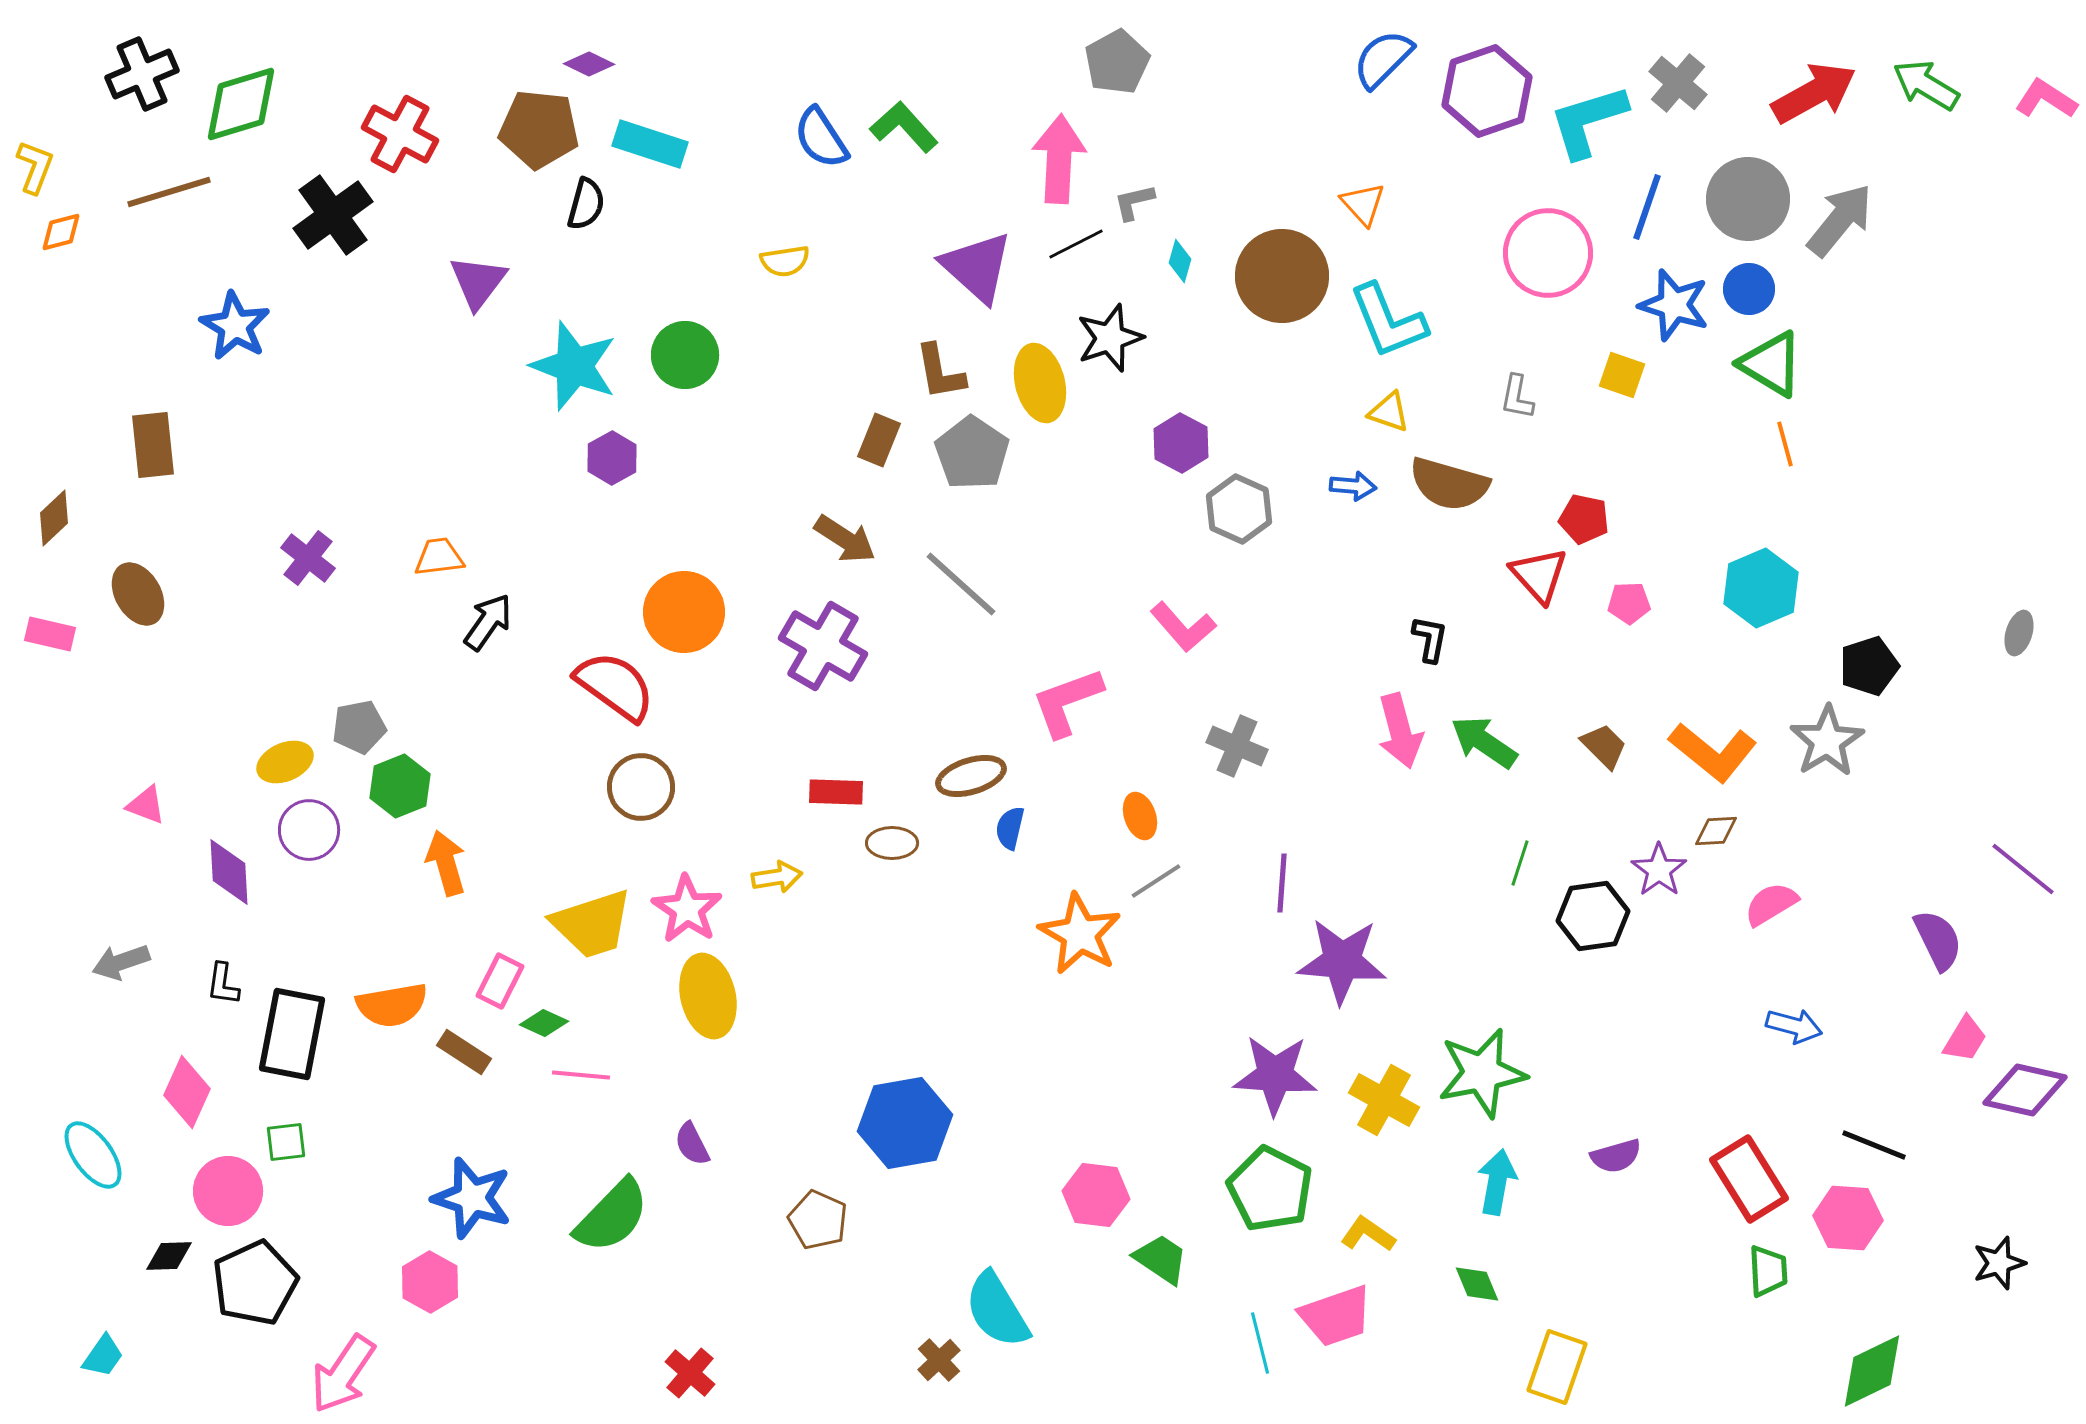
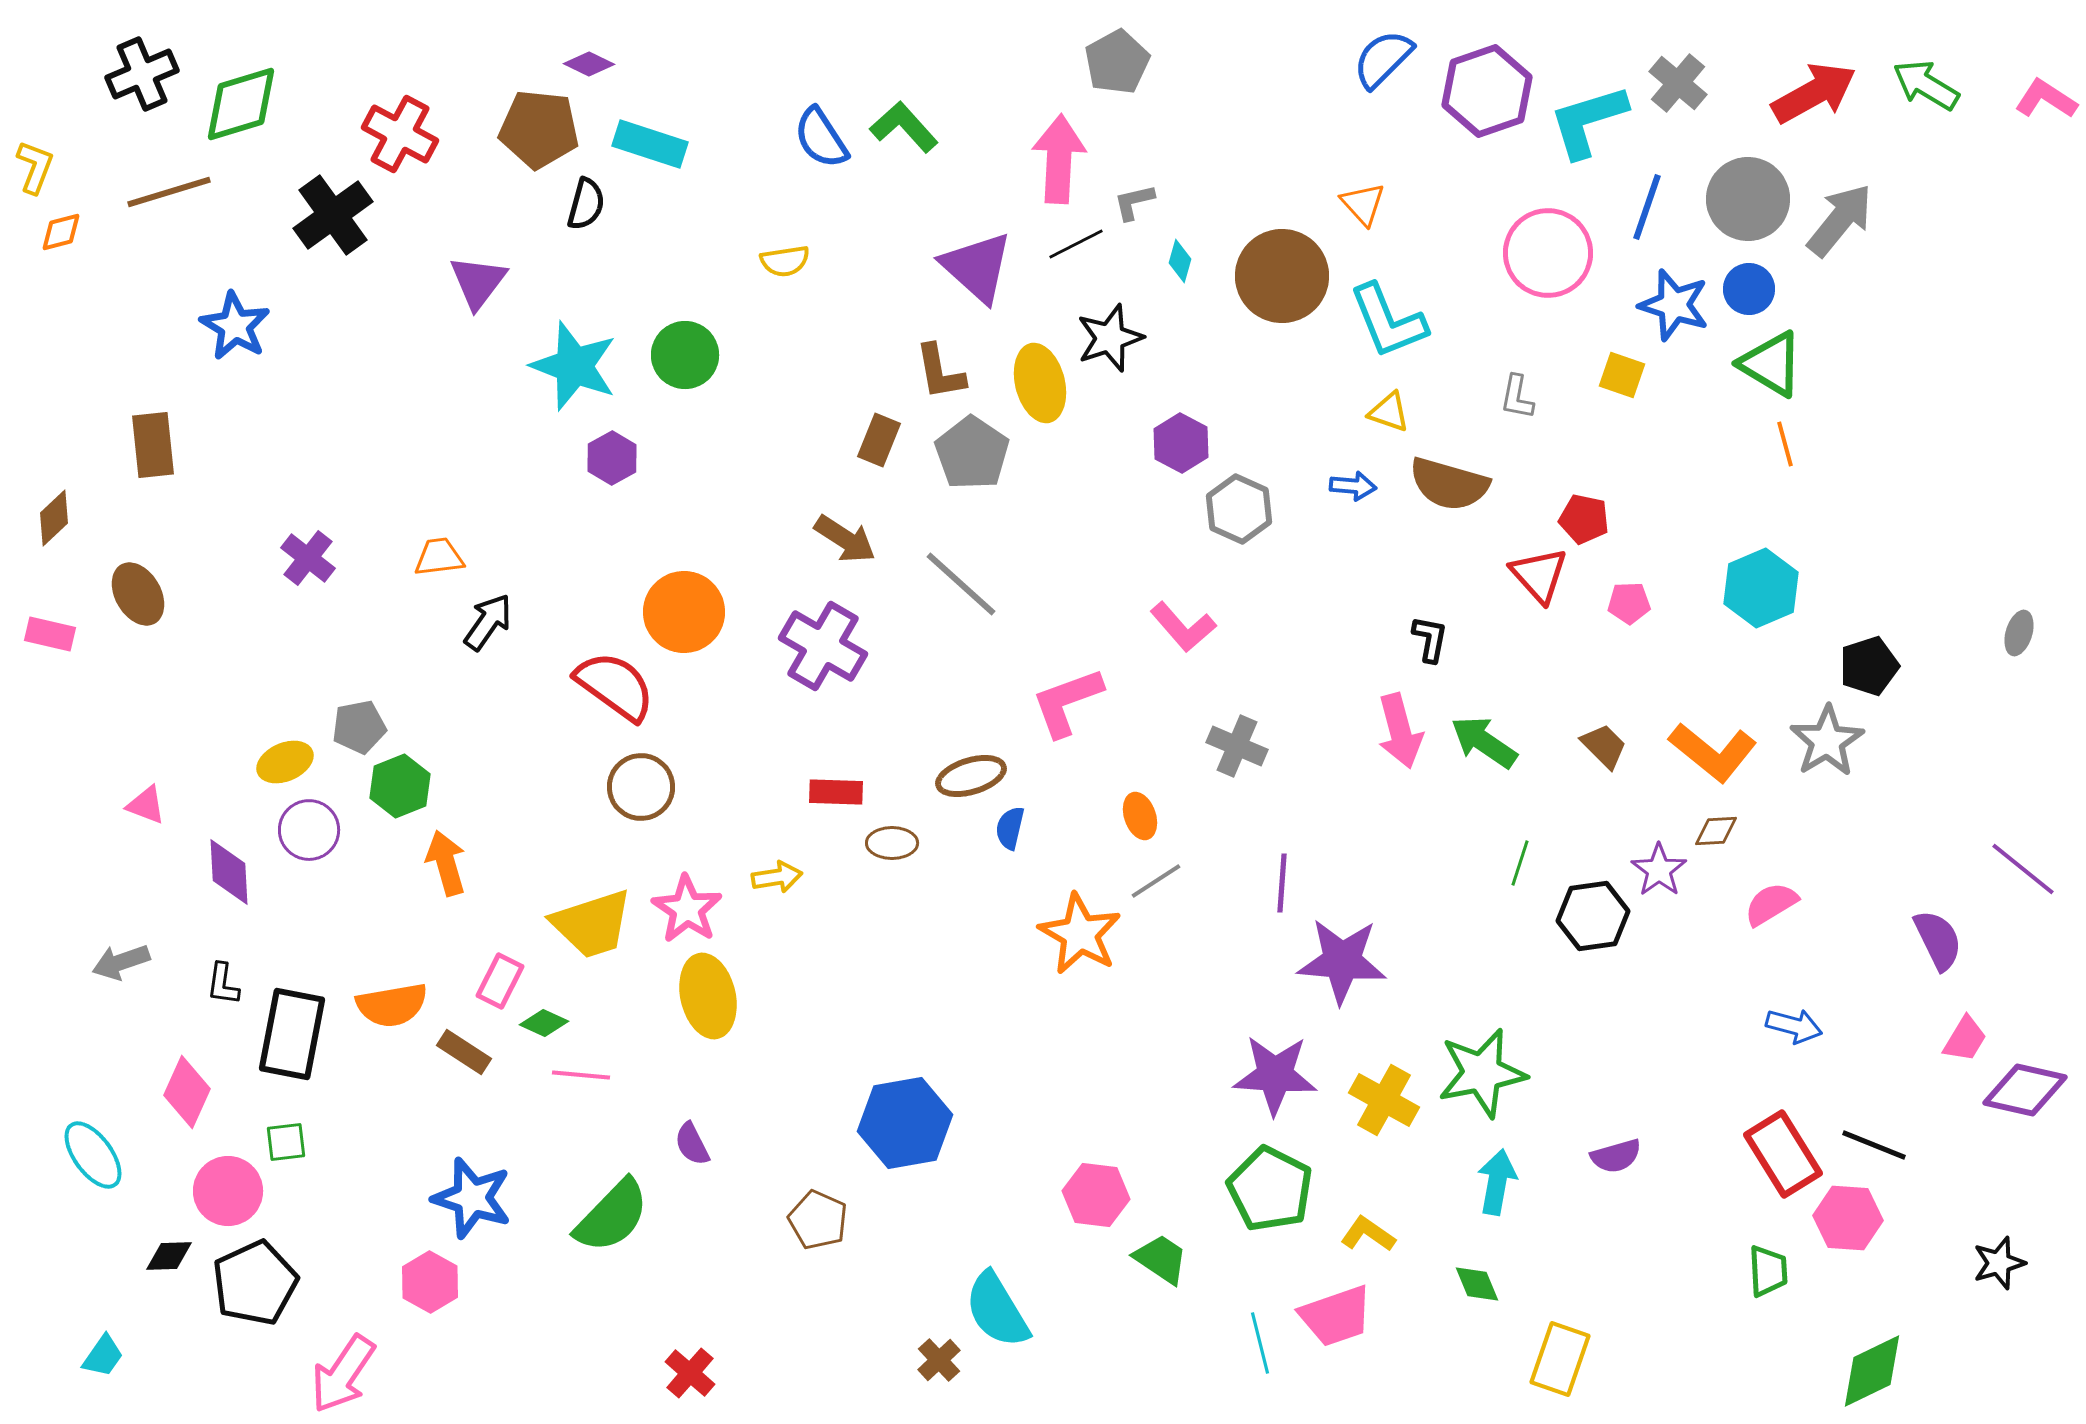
red rectangle at (1749, 1179): moved 34 px right, 25 px up
yellow rectangle at (1557, 1367): moved 3 px right, 8 px up
